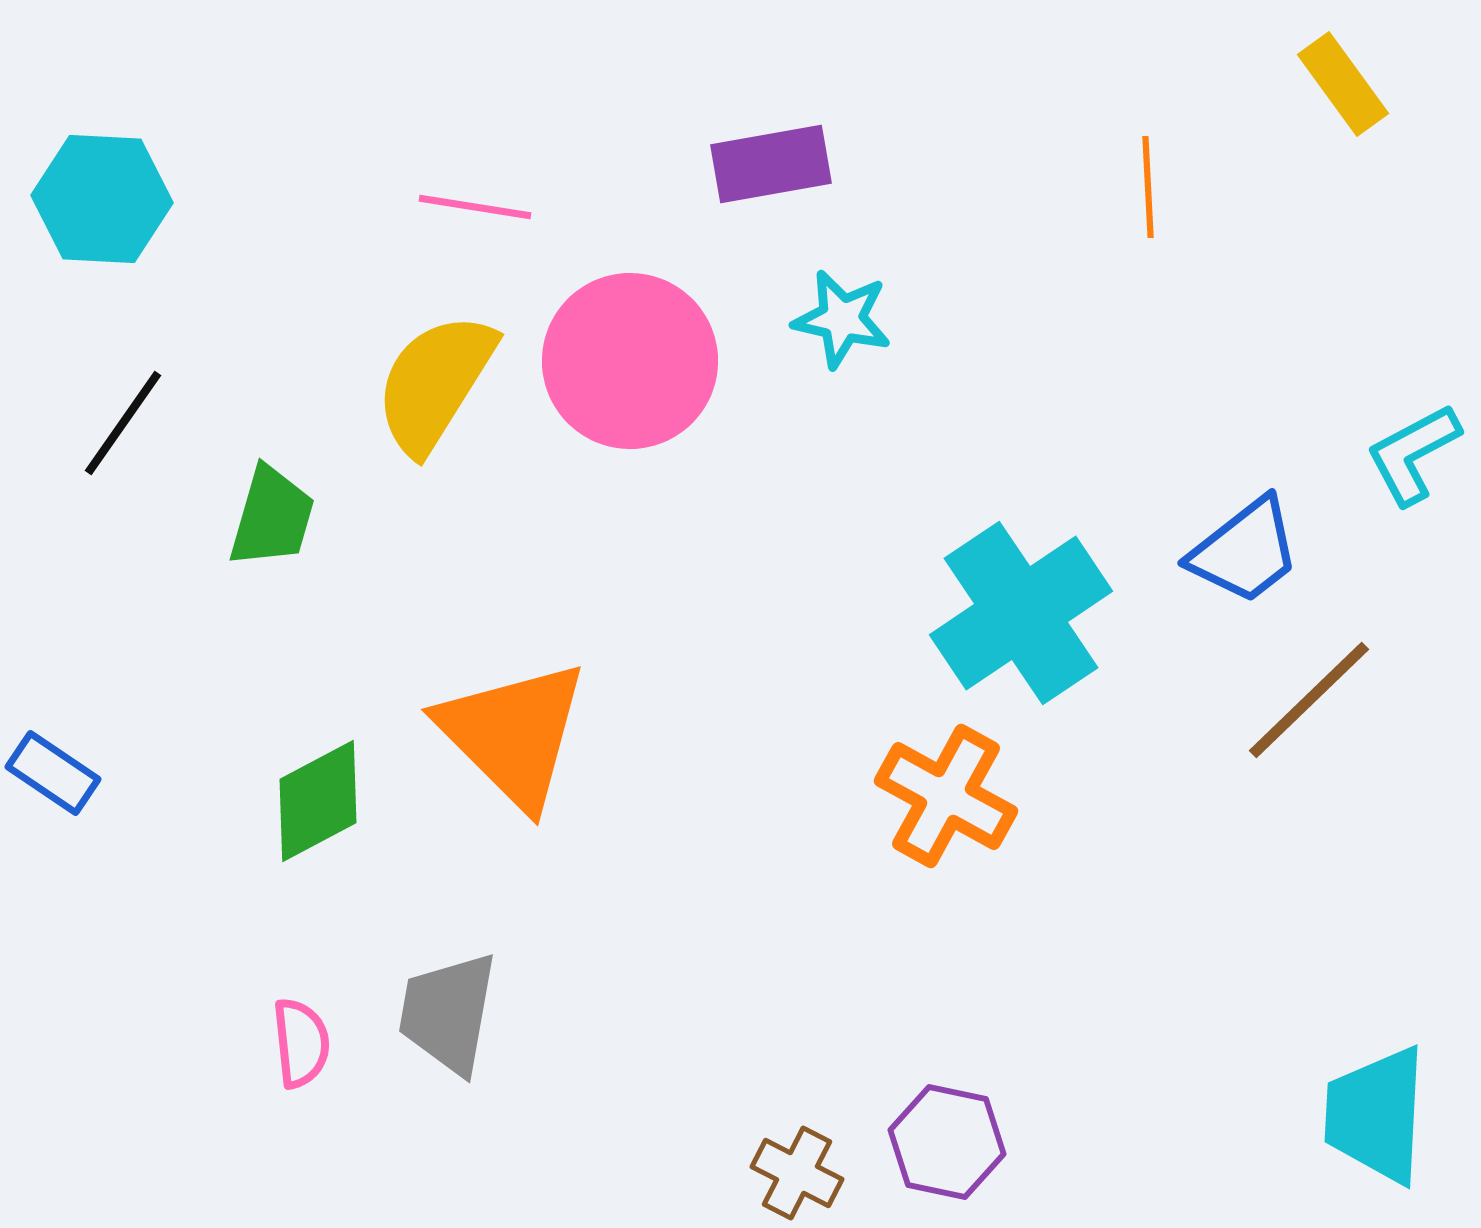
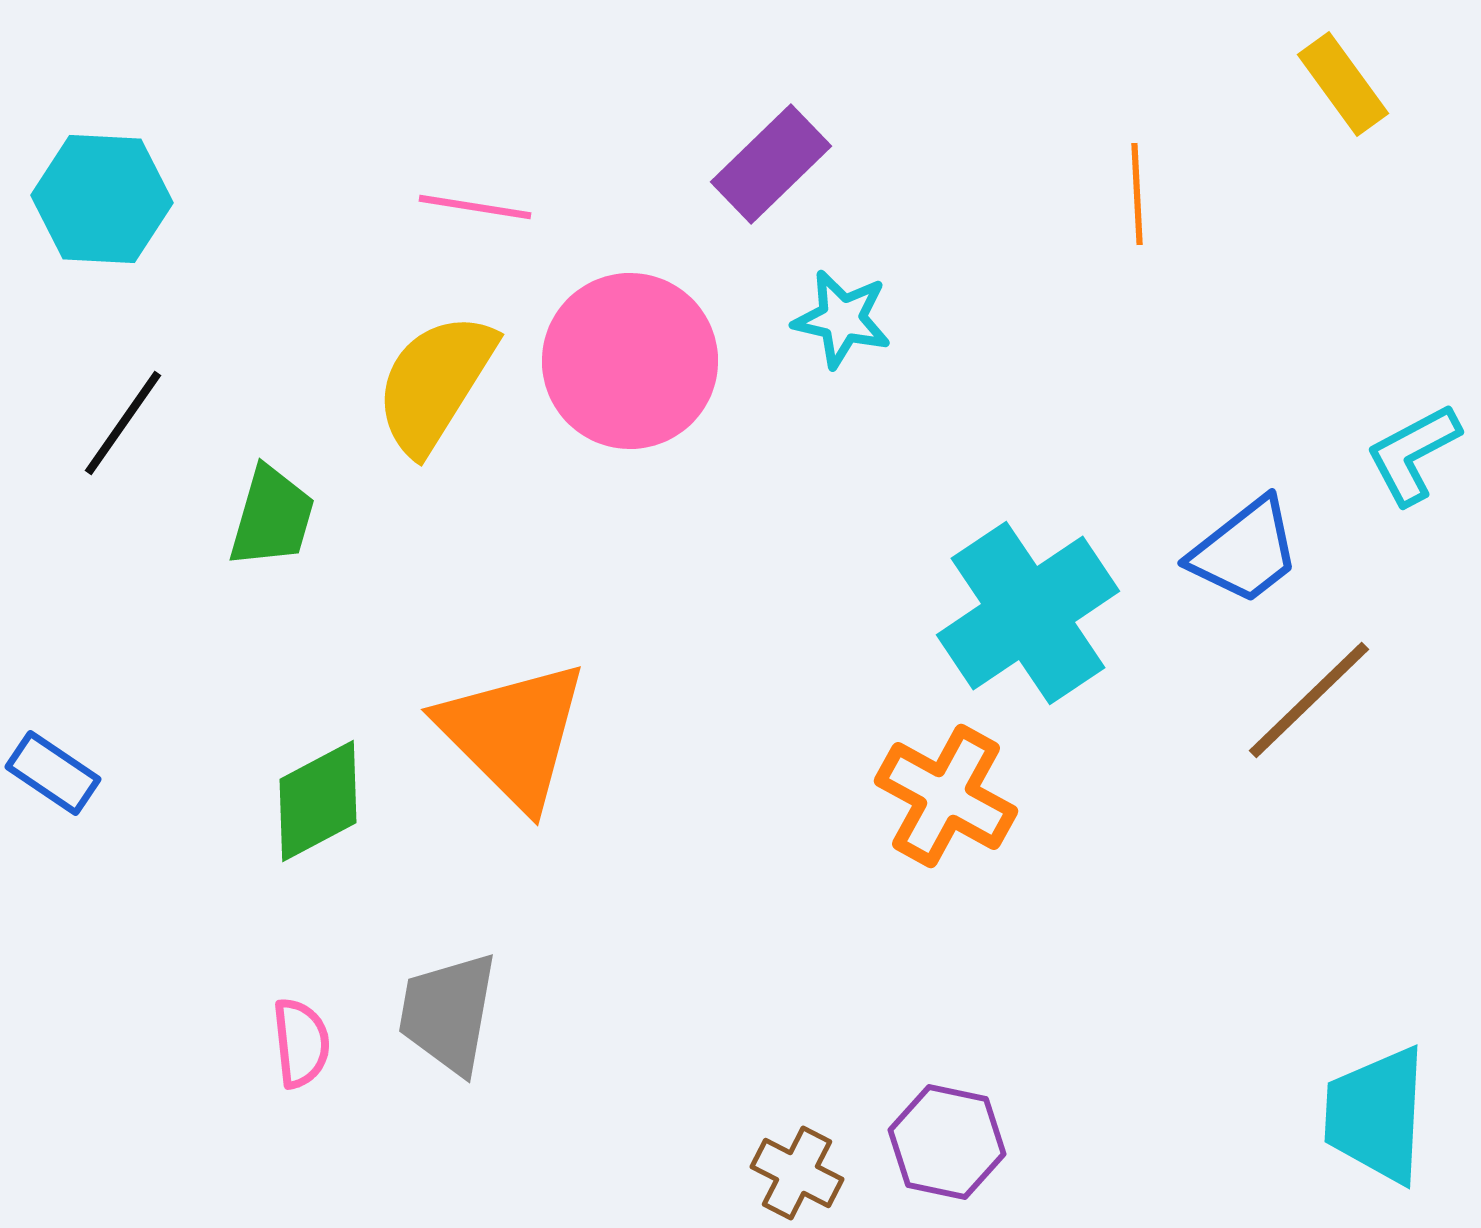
purple rectangle: rotated 34 degrees counterclockwise
orange line: moved 11 px left, 7 px down
cyan cross: moved 7 px right
